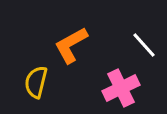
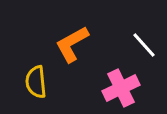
orange L-shape: moved 1 px right, 1 px up
yellow semicircle: rotated 20 degrees counterclockwise
